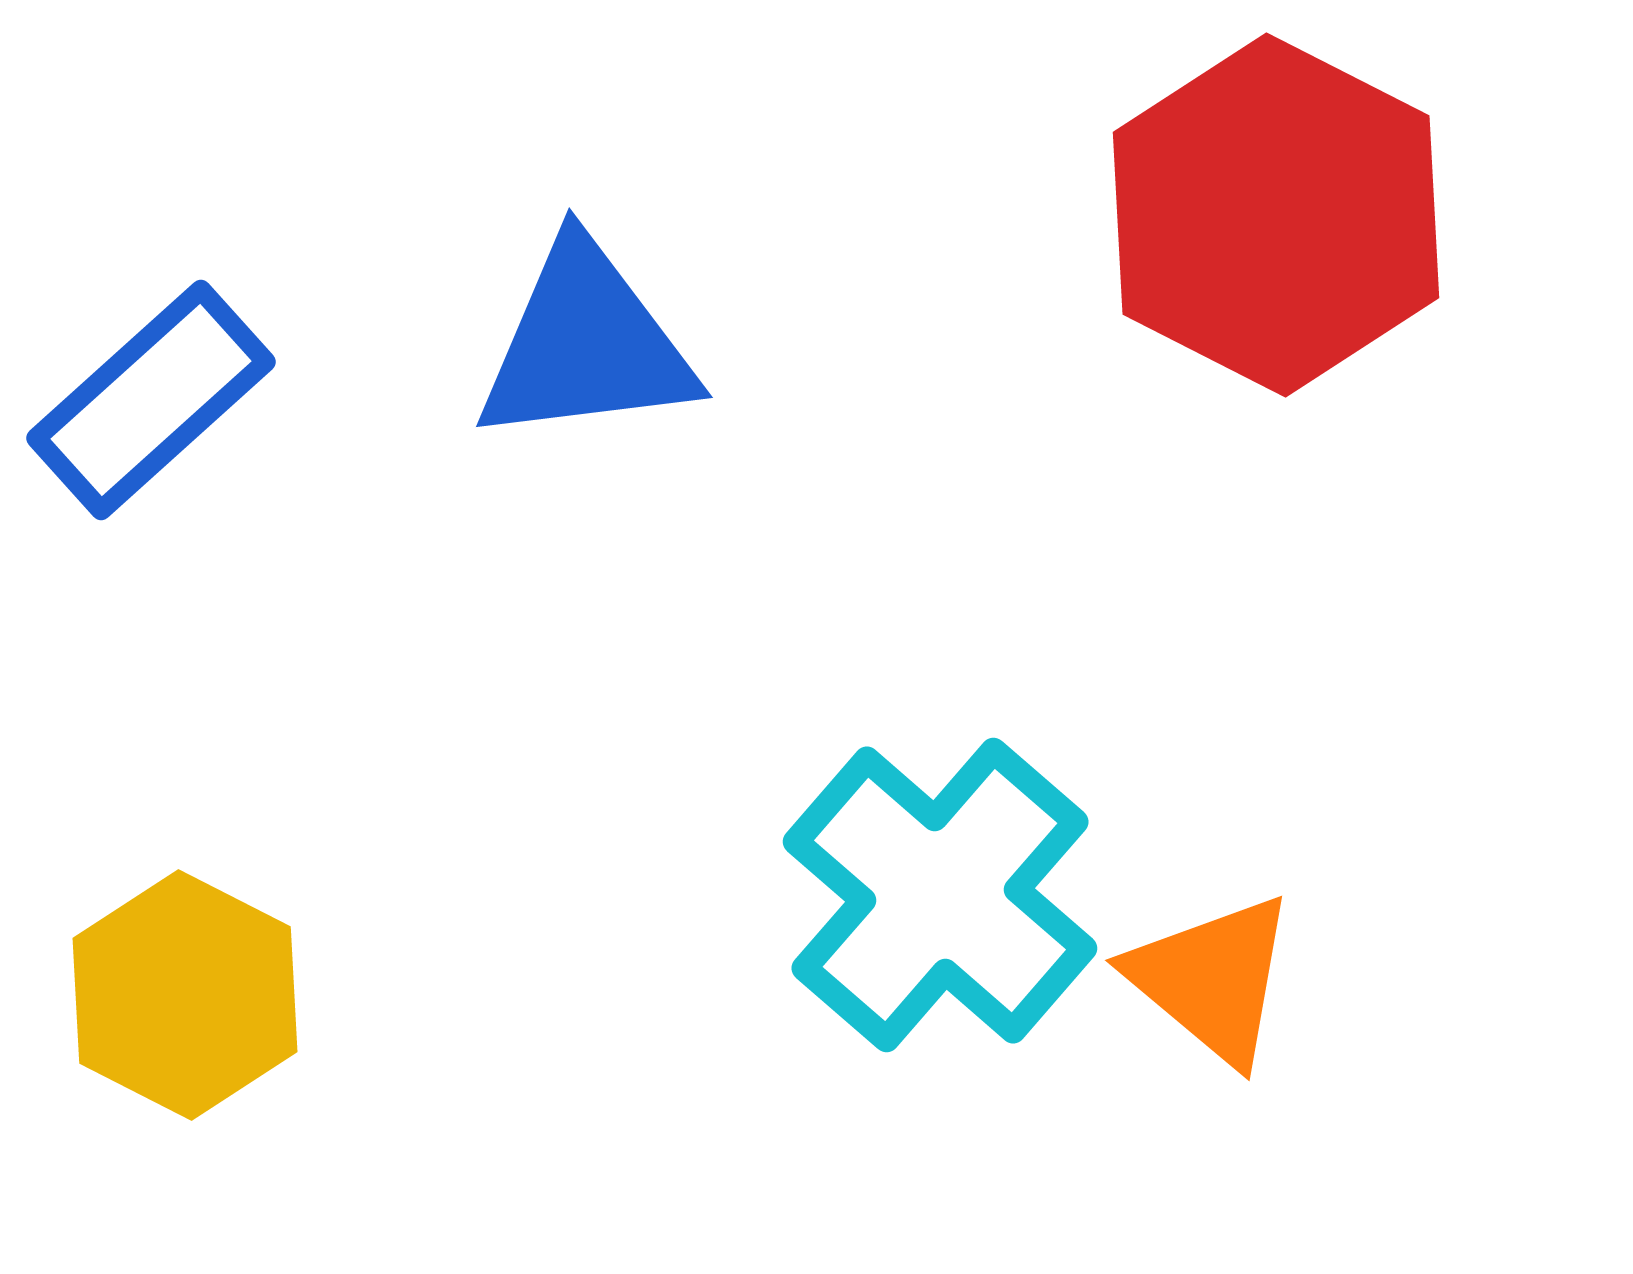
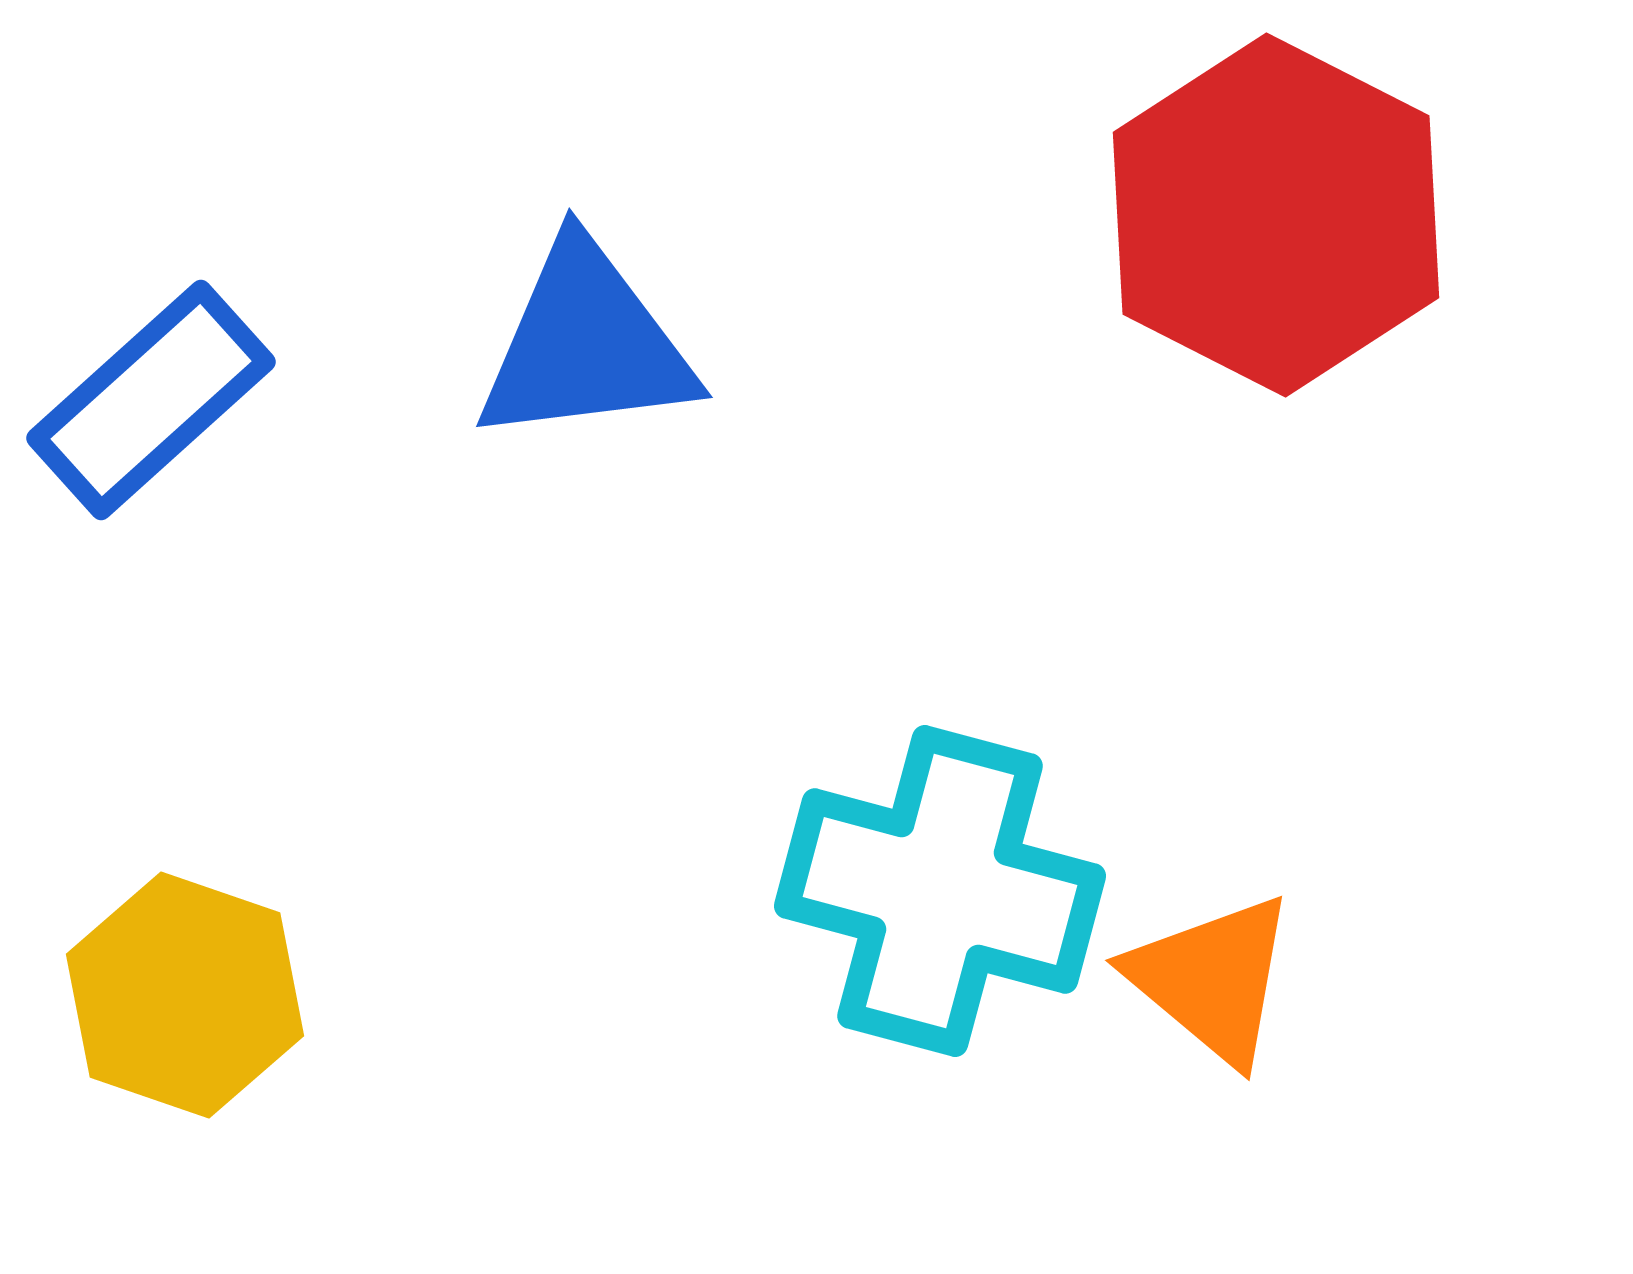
cyan cross: moved 4 px up; rotated 26 degrees counterclockwise
yellow hexagon: rotated 8 degrees counterclockwise
